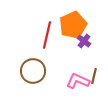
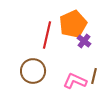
orange pentagon: moved 1 px up
pink L-shape: moved 3 px left
